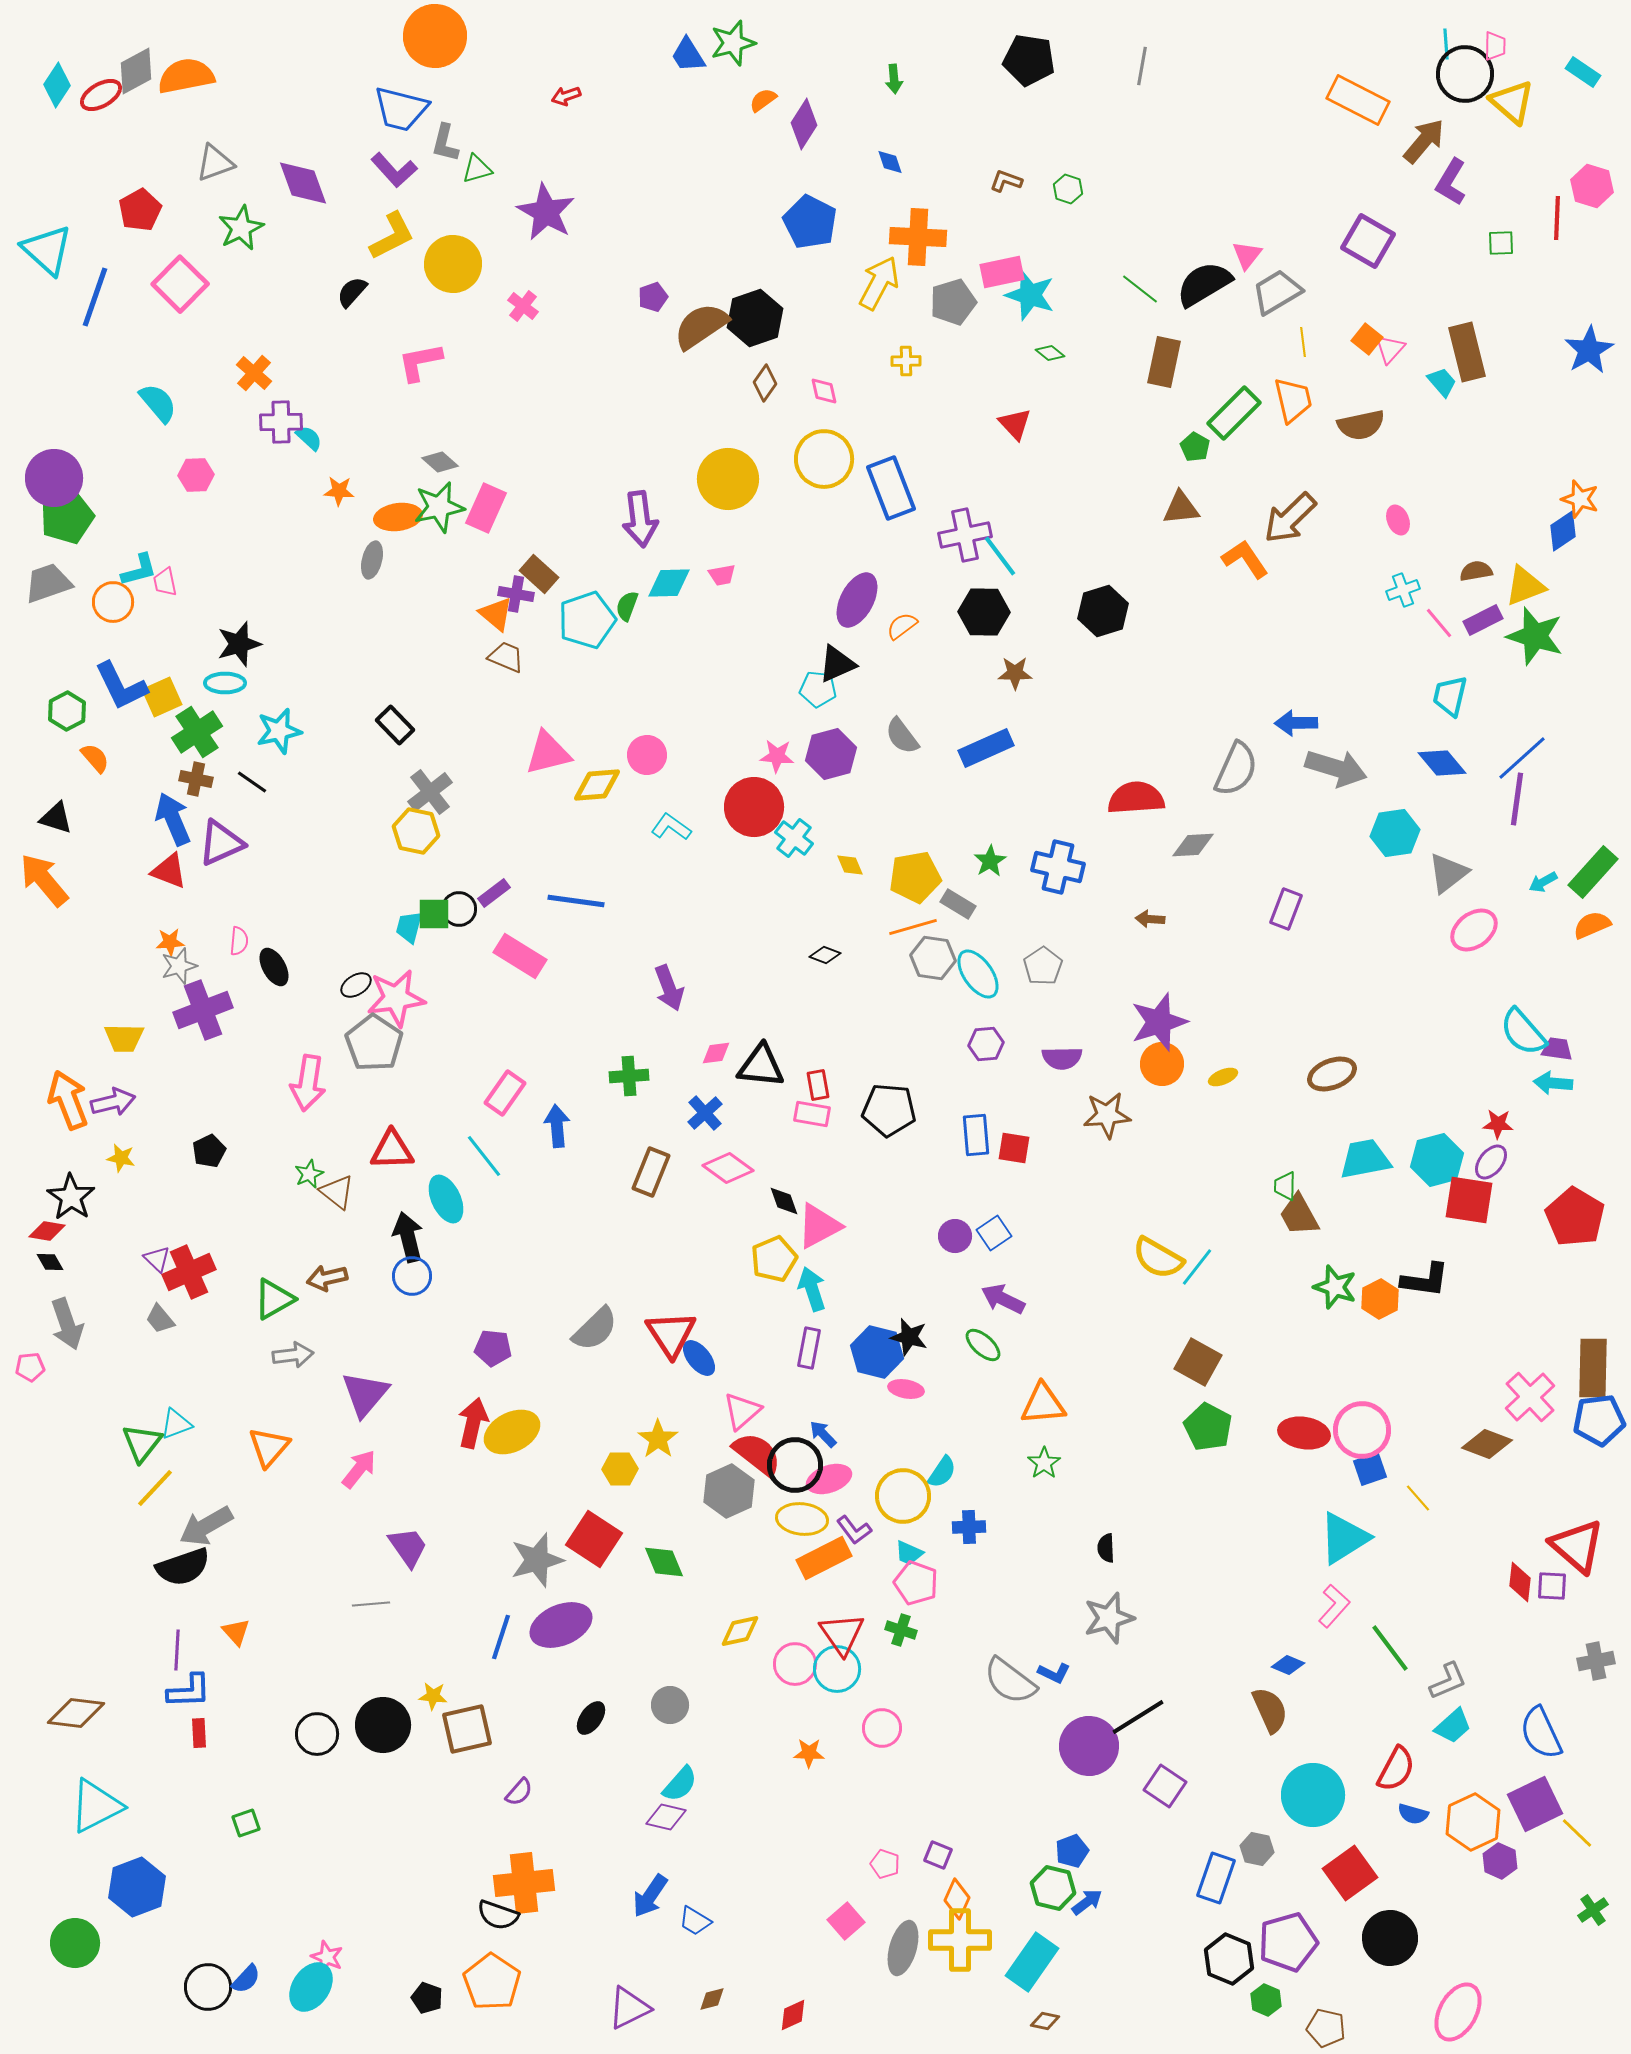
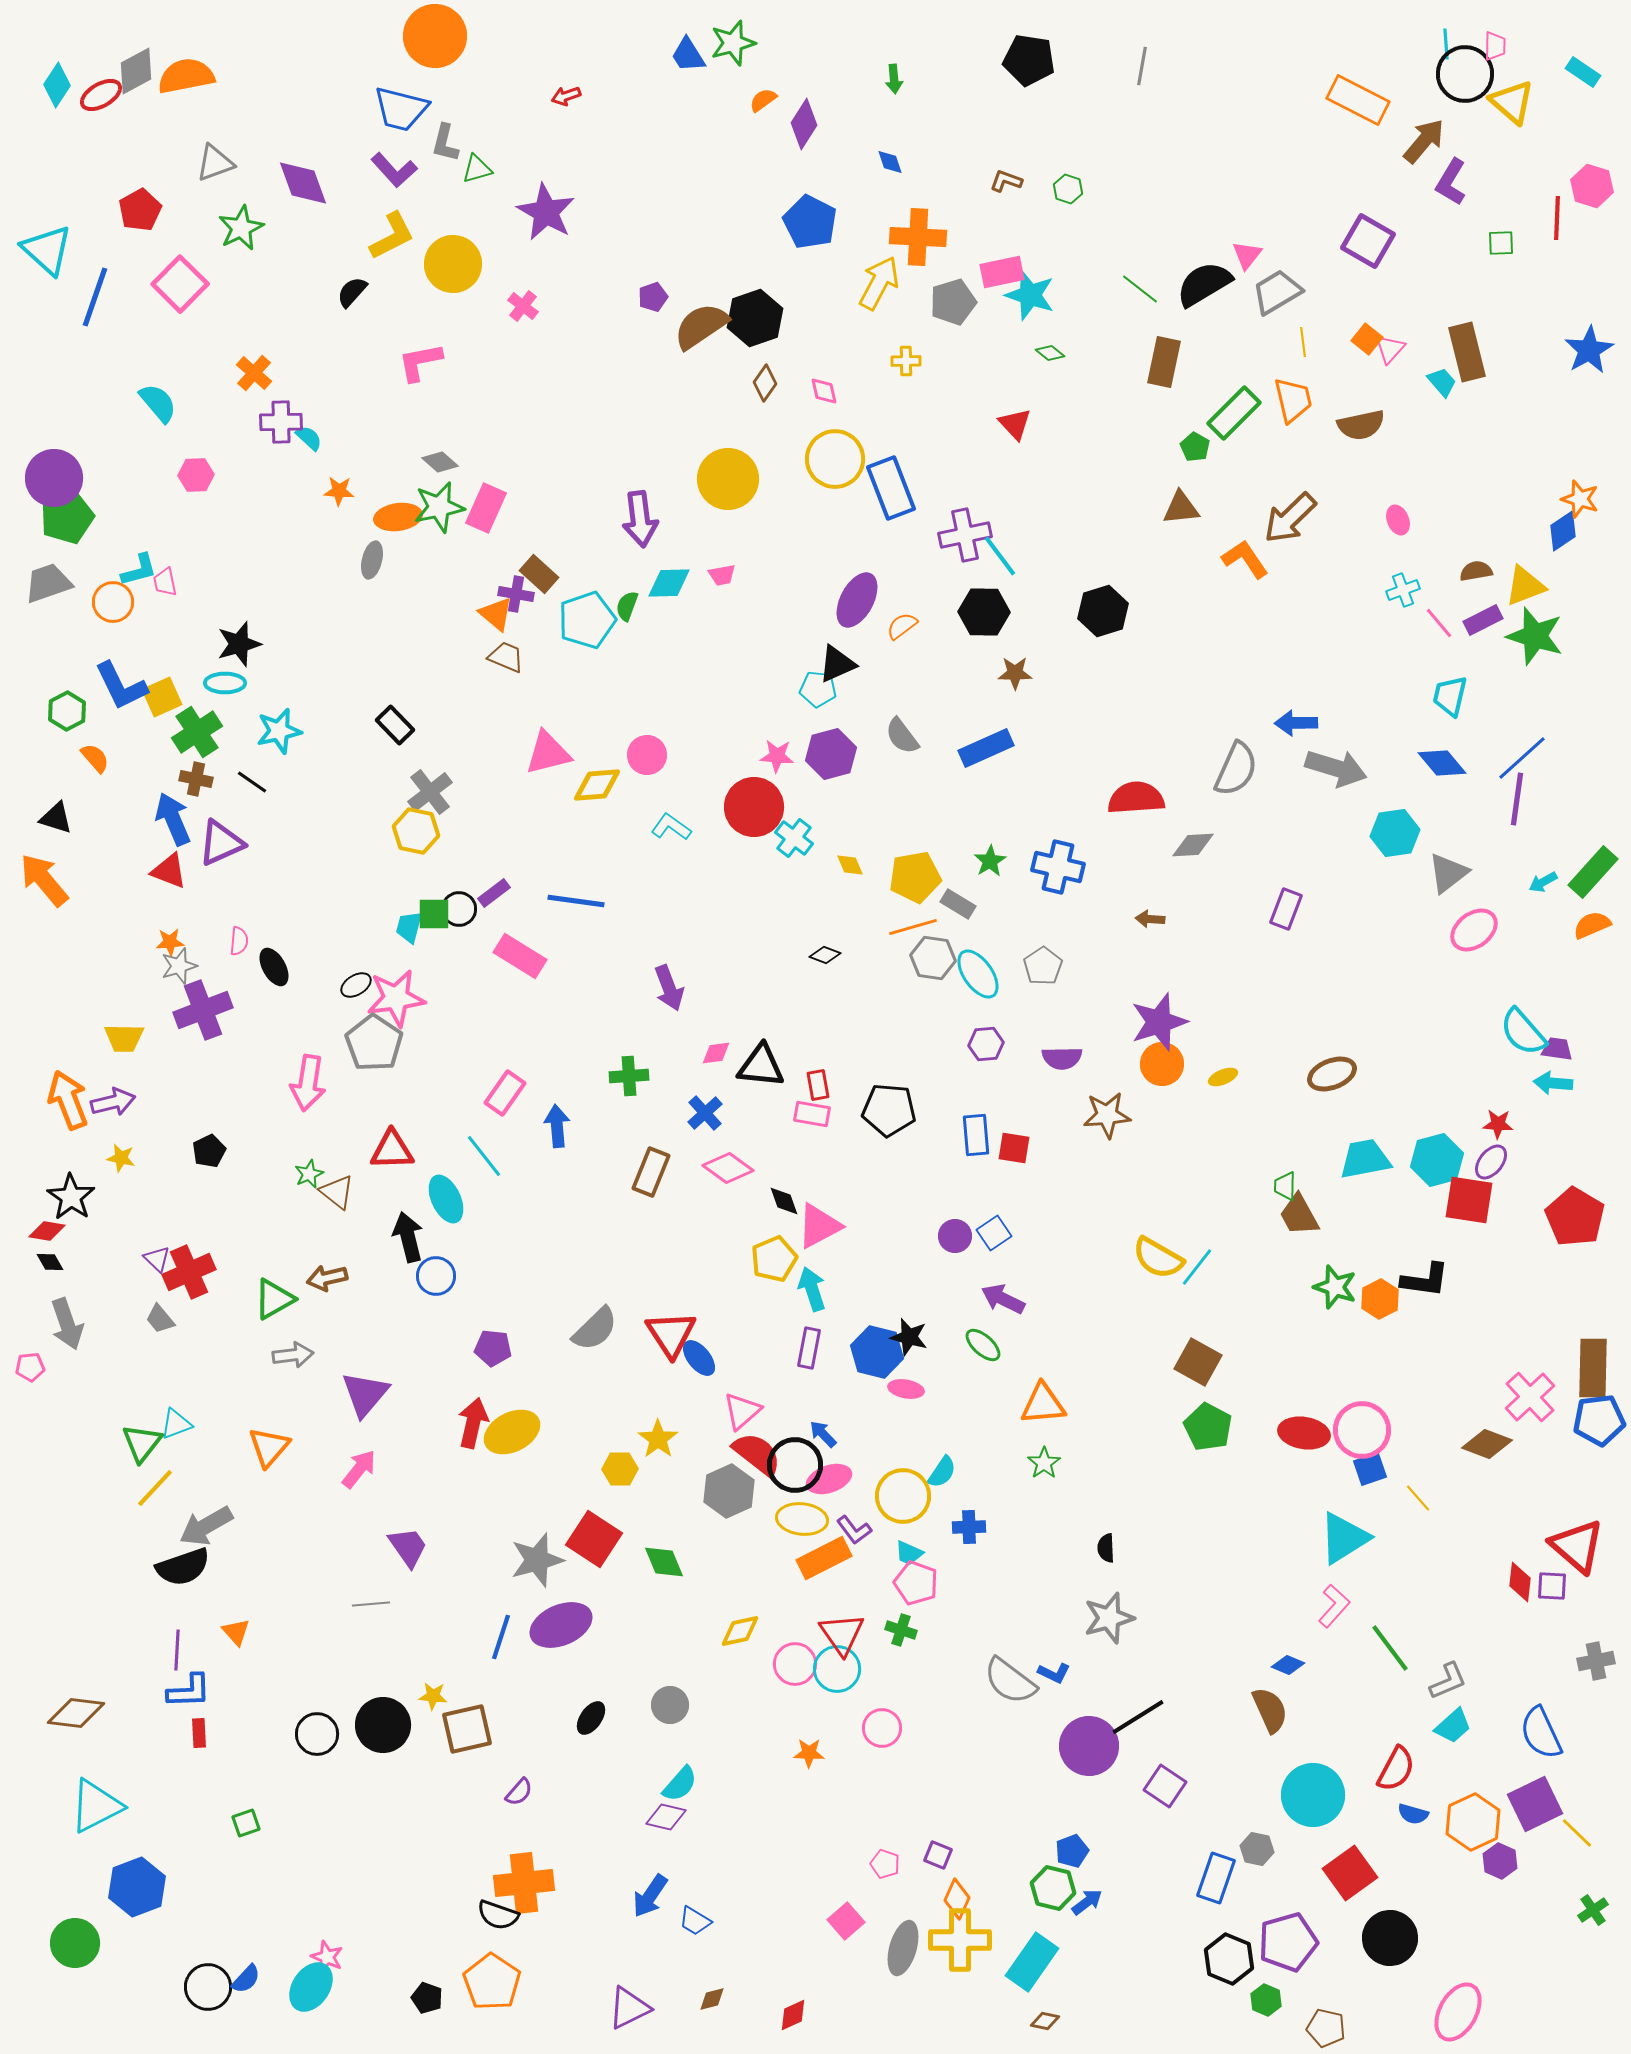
yellow circle at (824, 459): moved 11 px right
blue circle at (412, 1276): moved 24 px right
